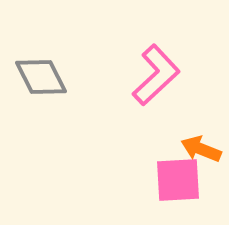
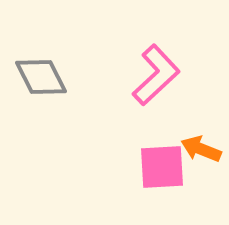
pink square: moved 16 px left, 13 px up
